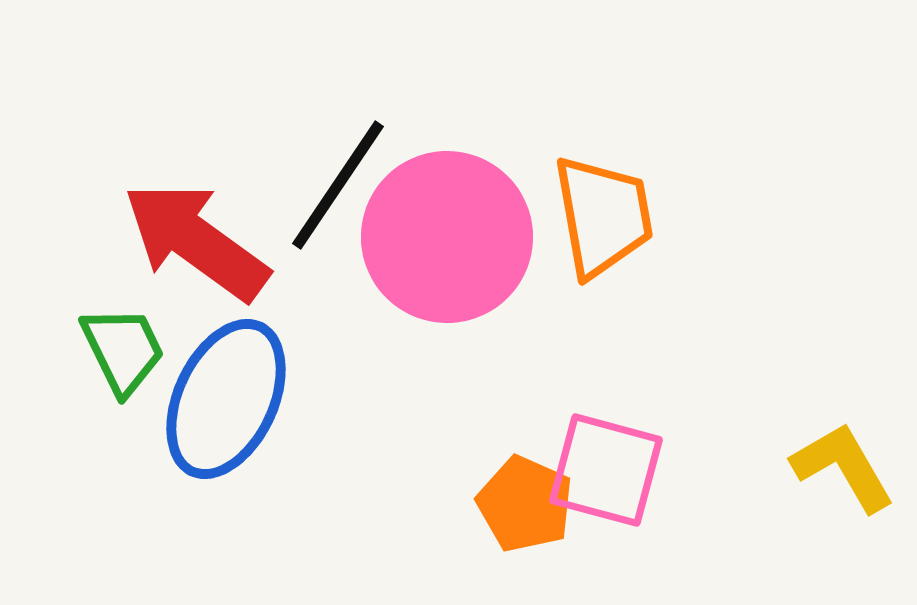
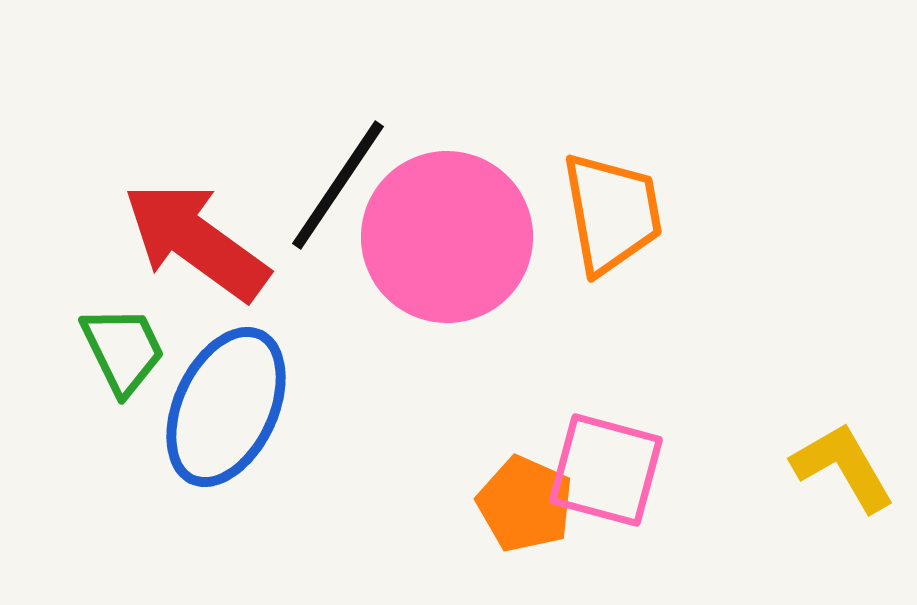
orange trapezoid: moved 9 px right, 3 px up
blue ellipse: moved 8 px down
